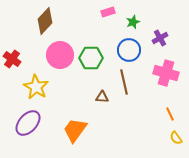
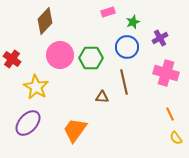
blue circle: moved 2 px left, 3 px up
